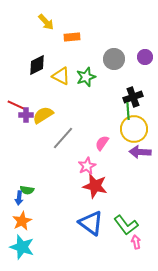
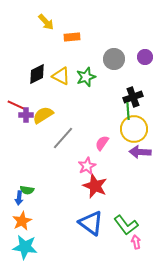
black diamond: moved 9 px down
red star: rotated 10 degrees clockwise
cyan star: moved 3 px right; rotated 10 degrees counterclockwise
